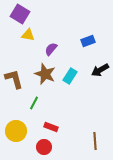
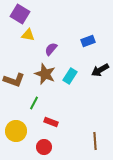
brown L-shape: moved 1 px down; rotated 125 degrees clockwise
red rectangle: moved 5 px up
